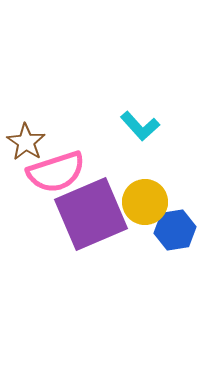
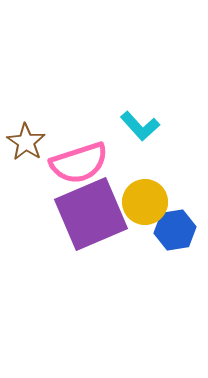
pink semicircle: moved 23 px right, 9 px up
